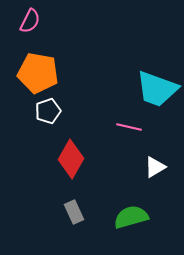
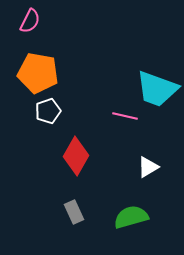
pink line: moved 4 px left, 11 px up
red diamond: moved 5 px right, 3 px up
white triangle: moved 7 px left
